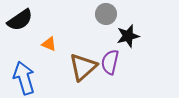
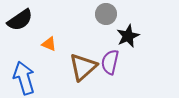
black star: rotated 10 degrees counterclockwise
